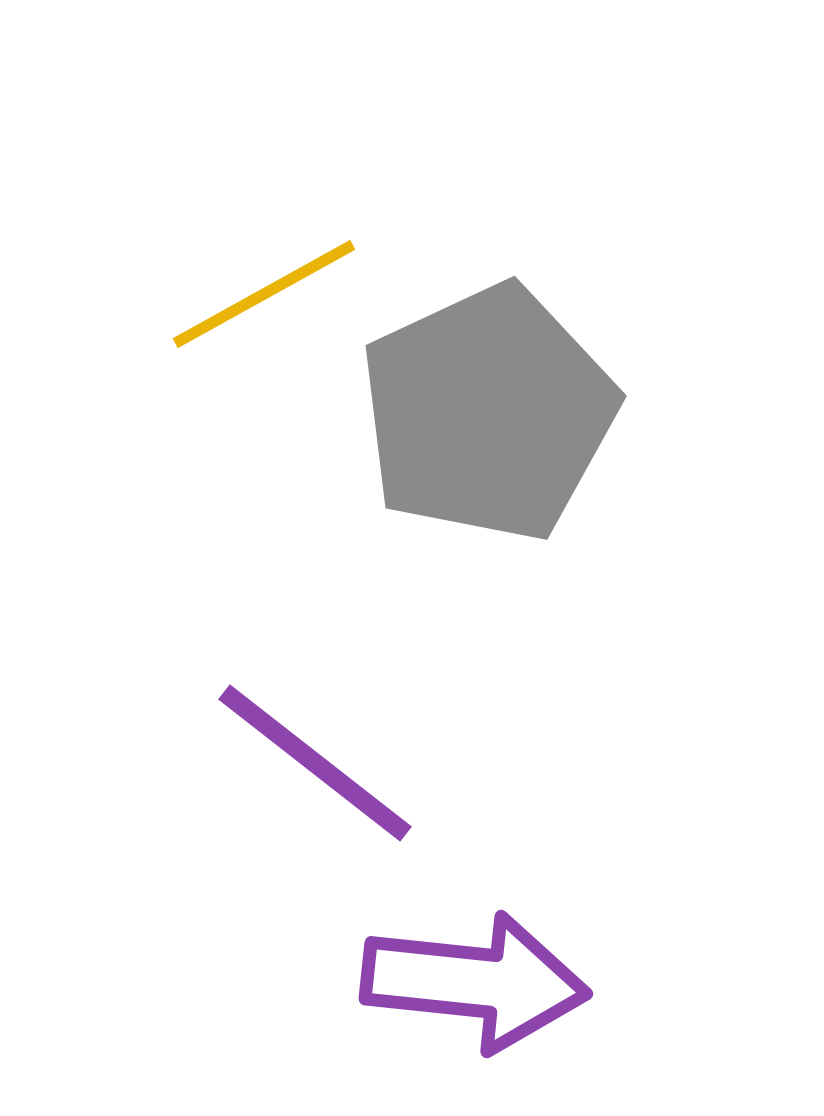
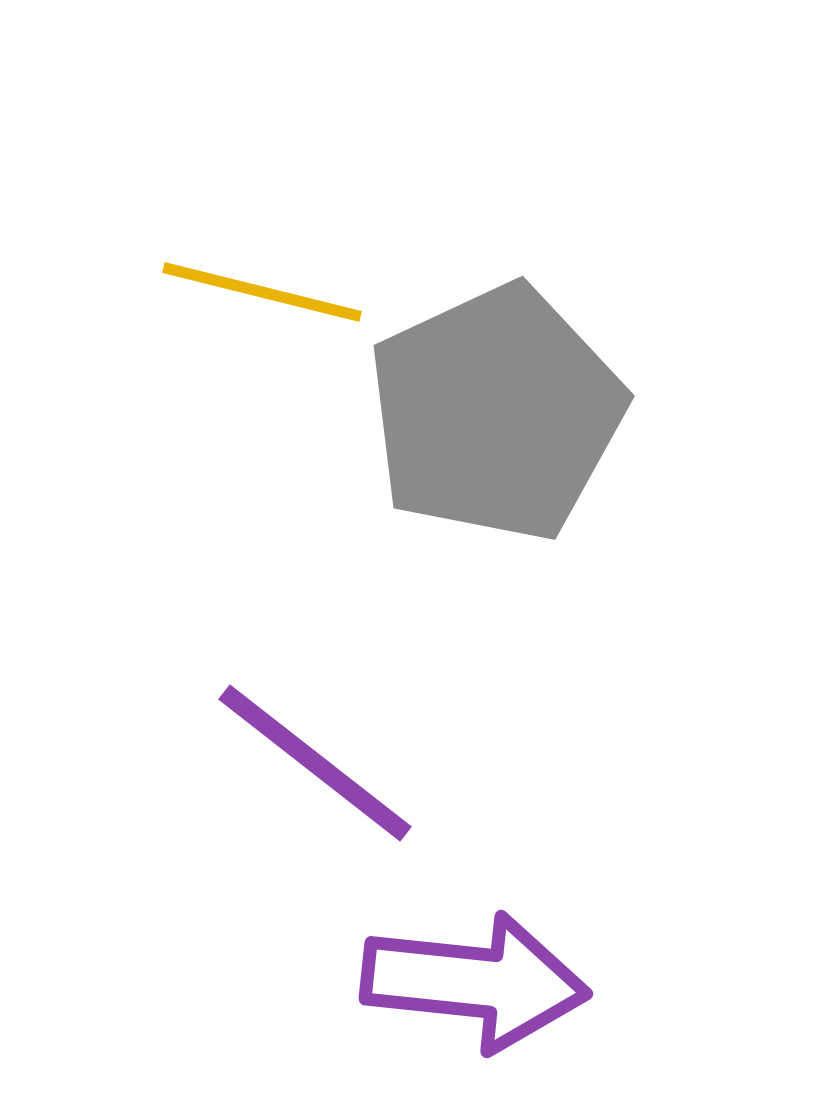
yellow line: moved 2 px left, 2 px up; rotated 43 degrees clockwise
gray pentagon: moved 8 px right
